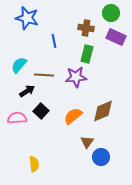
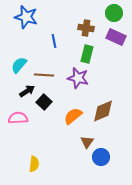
green circle: moved 3 px right
blue star: moved 1 px left, 1 px up
purple star: moved 2 px right, 1 px down; rotated 20 degrees clockwise
black square: moved 3 px right, 9 px up
pink semicircle: moved 1 px right
yellow semicircle: rotated 14 degrees clockwise
